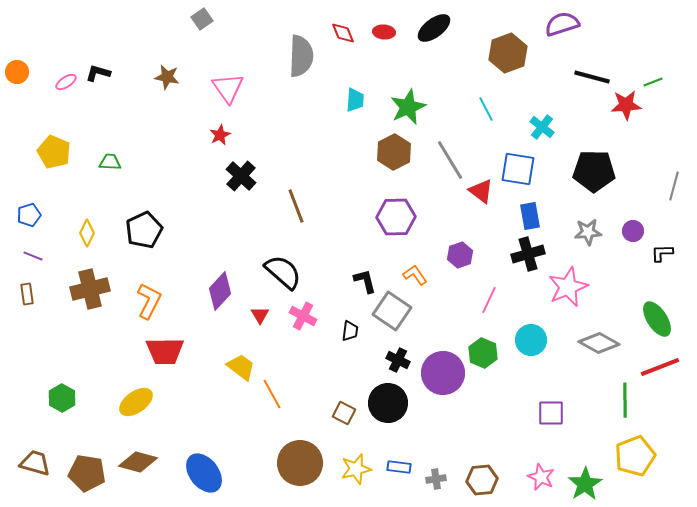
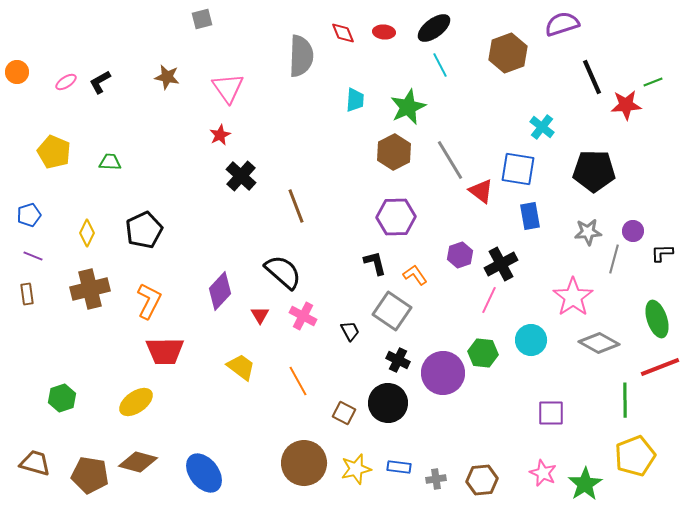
gray square at (202, 19): rotated 20 degrees clockwise
black L-shape at (98, 73): moved 2 px right, 9 px down; rotated 45 degrees counterclockwise
black line at (592, 77): rotated 51 degrees clockwise
cyan line at (486, 109): moved 46 px left, 44 px up
gray line at (674, 186): moved 60 px left, 73 px down
black cross at (528, 254): moved 27 px left, 10 px down; rotated 12 degrees counterclockwise
black L-shape at (365, 281): moved 10 px right, 18 px up
pink star at (568, 287): moved 5 px right, 10 px down; rotated 12 degrees counterclockwise
green ellipse at (657, 319): rotated 15 degrees clockwise
black trapezoid at (350, 331): rotated 35 degrees counterclockwise
green hexagon at (483, 353): rotated 16 degrees counterclockwise
orange line at (272, 394): moved 26 px right, 13 px up
green hexagon at (62, 398): rotated 12 degrees clockwise
brown circle at (300, 463): moved 4 px right
brown pentagon at (87, 473): moved 3 px right, 2 px down
pink star at (541, 477): moved 2 px right, 4 px up
